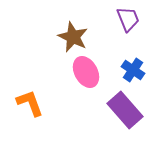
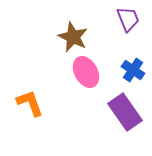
purple rectangle: moved 2 px down; rotated 6 degrees clockwise
